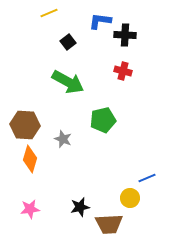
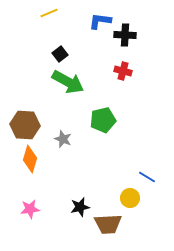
black square: moved 8 px left, 12 px down
blue line: moved 1 px up; rotated 54 degrees clockwise
brown trapezoid: moved 1 px left
